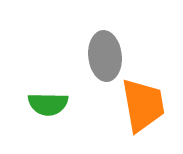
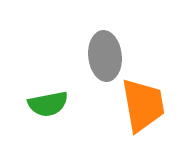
green semicircle: rotated 12 degrees counterclockwise
